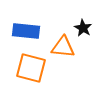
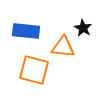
orange square: moved 3 px right, 2 px down
